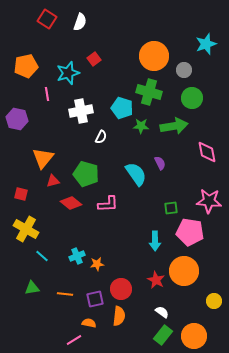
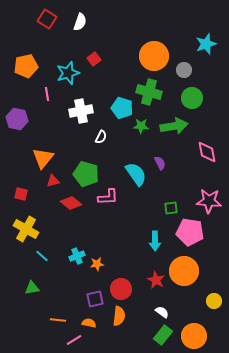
pink L-shape at (108, 204): moved 7 px up
orange line at (65, 294): moved 7 px left, 26 px down
